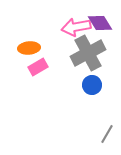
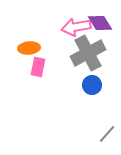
pink rectangle: rotated 48 degrees counterclockwise
gray line: rotated 12 degrees clockwise
